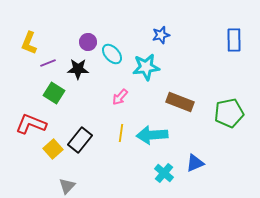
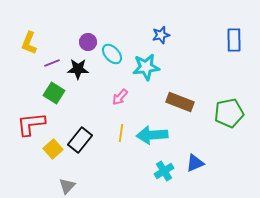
purple line: moved 4 px right
red L-shape: rotated 28 degrees counterclockwise
cyan cross: moved 2 px up; rotated 18 degrees clockwise
